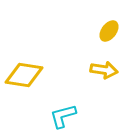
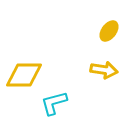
yellow diamond: rotated 9 degrees counterclockwise
cyan L-shape: moved 9 px left, 13 px up
